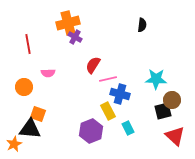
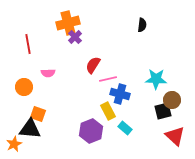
purple cross: rotated 16 degrees clockwise
cyan rectangle: moved 3 px left; rotated 24 degrees counterclockwise
